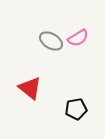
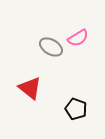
gray ellipse: moved 6 px down
black pentagon: rotated 30 degrees clockwise
